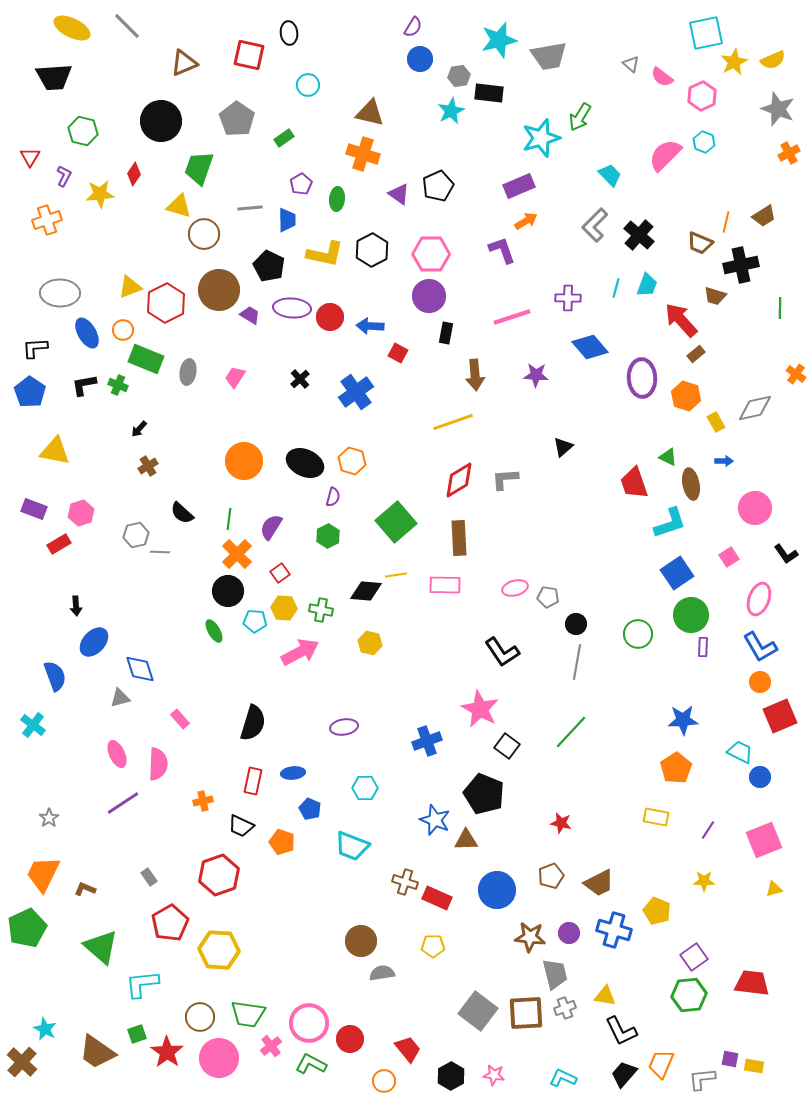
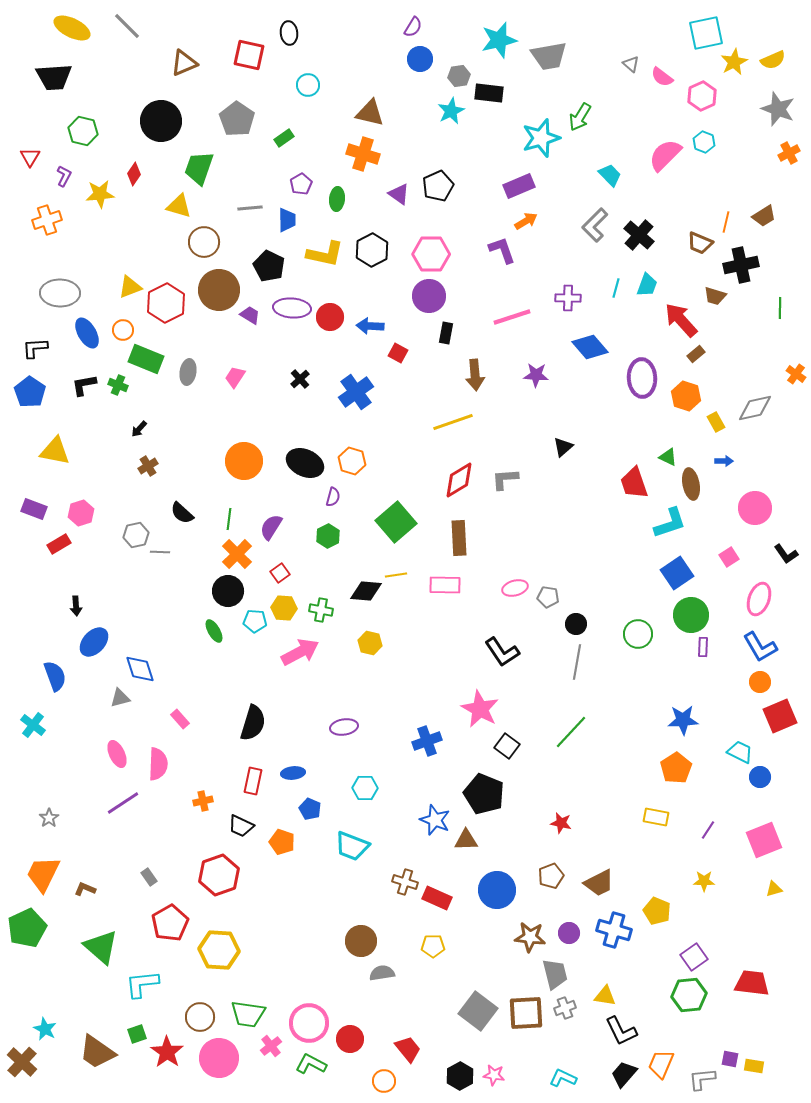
brown circle at (204, 234): moved 8 px down
black hexagon at (451, 1076): moved 9 px right
